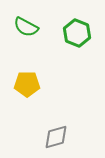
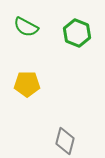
gray diamond: moved 9 px right, 4 px down; rotated 60 degrees counterclockwise
